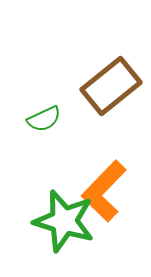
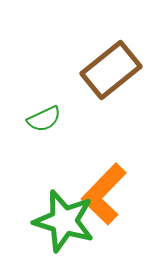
brown rectangle: moved 16 px up
orange L-shape: moved 3 px down
